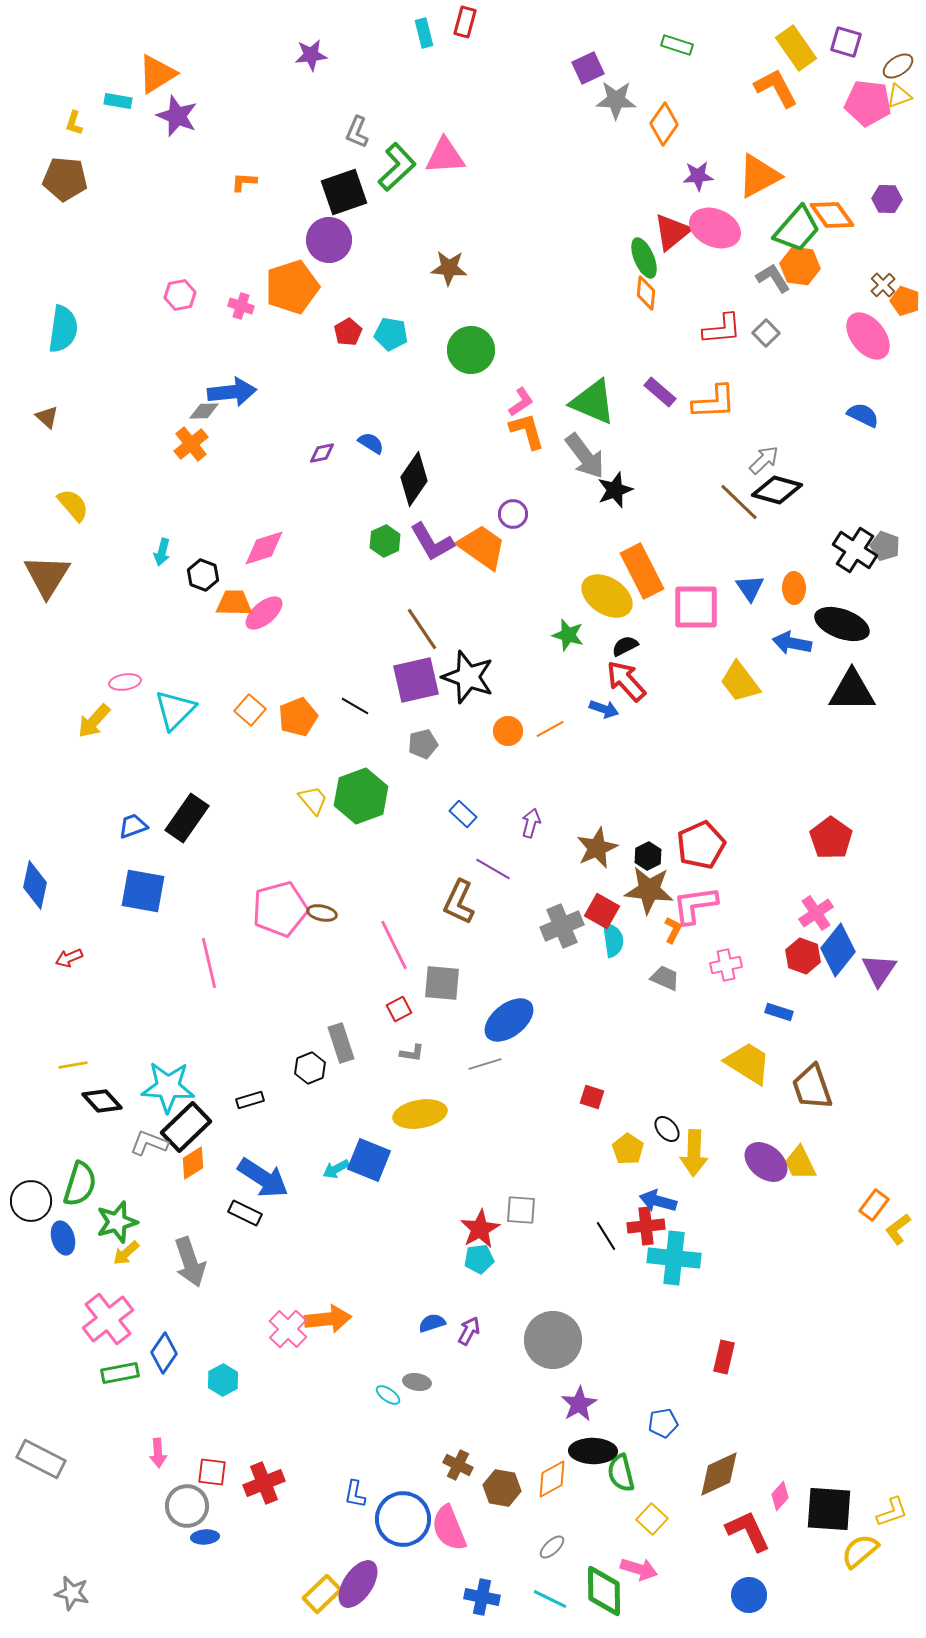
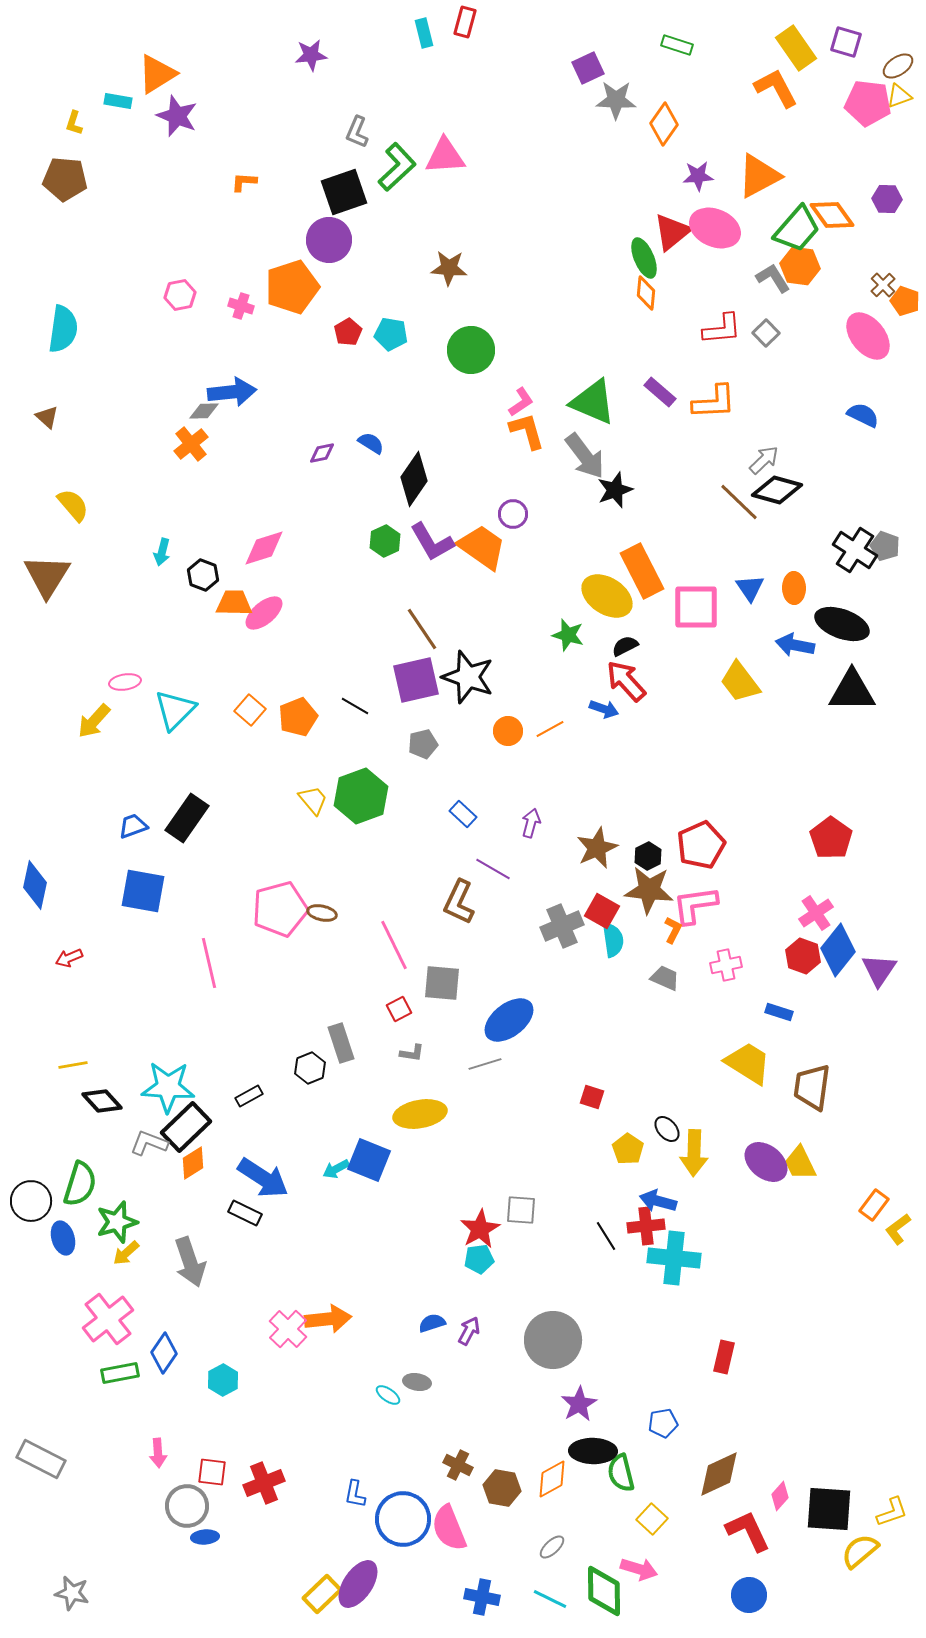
blue arrow at (792, 643): moved 3 px right, 2 px down
brown trapezoid at (812, 1087): rotated 27 degrees clockwise
black rectangle at (250, 1100): moved 1 px left, 4 px up; rotated 12 degrees counterclockwise
